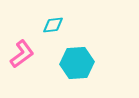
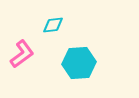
cyan hexagon: moved 2 px right
